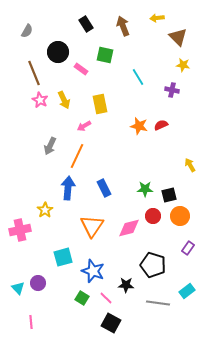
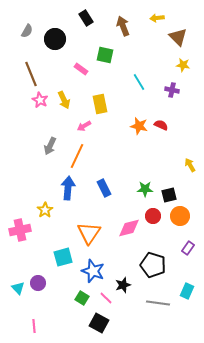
black rectangle at (86, 24): moved 6 px up
black circle at (58, 52): moved 3 px left, 13 px up
brown line at (34, 73): moved 3 px left, 1 px down
cyan line at (138, 77): moved 1 px right, 5 px down
red semicircle at (161, 125): rotated 48 degrees clockwise
orange triangle at (92, 226): moved 3 px left, 7 px down
black star at (126, 285): moved 3 px left; rotated 21 degrees counterclockwise
cyan rectangle at (187, 291): rotated 28 degrees counterclockwise
pink line at (31, 322): moved 3 px right, 4 px down
black square at (111, 323): moved 12 px left
